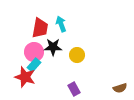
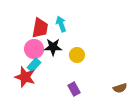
pink circle: moved 3 px up
